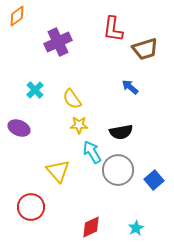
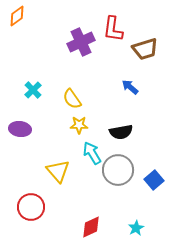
purple cross: moved 23 px right
cyan cross: moved 2 px left
purple ellipse: moved 1 px right, 1 px down; rotated 15 degrees counterclockwise
cyan arrow: moved 1 px down
